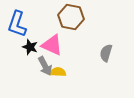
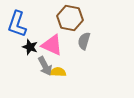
brown hexagon: moved 1 px left, 1 px down
gray semicircle: moved 22 px left, 12 px up
